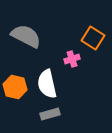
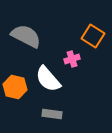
orange square: moved 2 px up
white semicircle: moved 1 px right, 5 px up; rotated 28 degrees counterclockwise
gray rectangle: moved 2 px right; rotated 24 degrees clockwise
